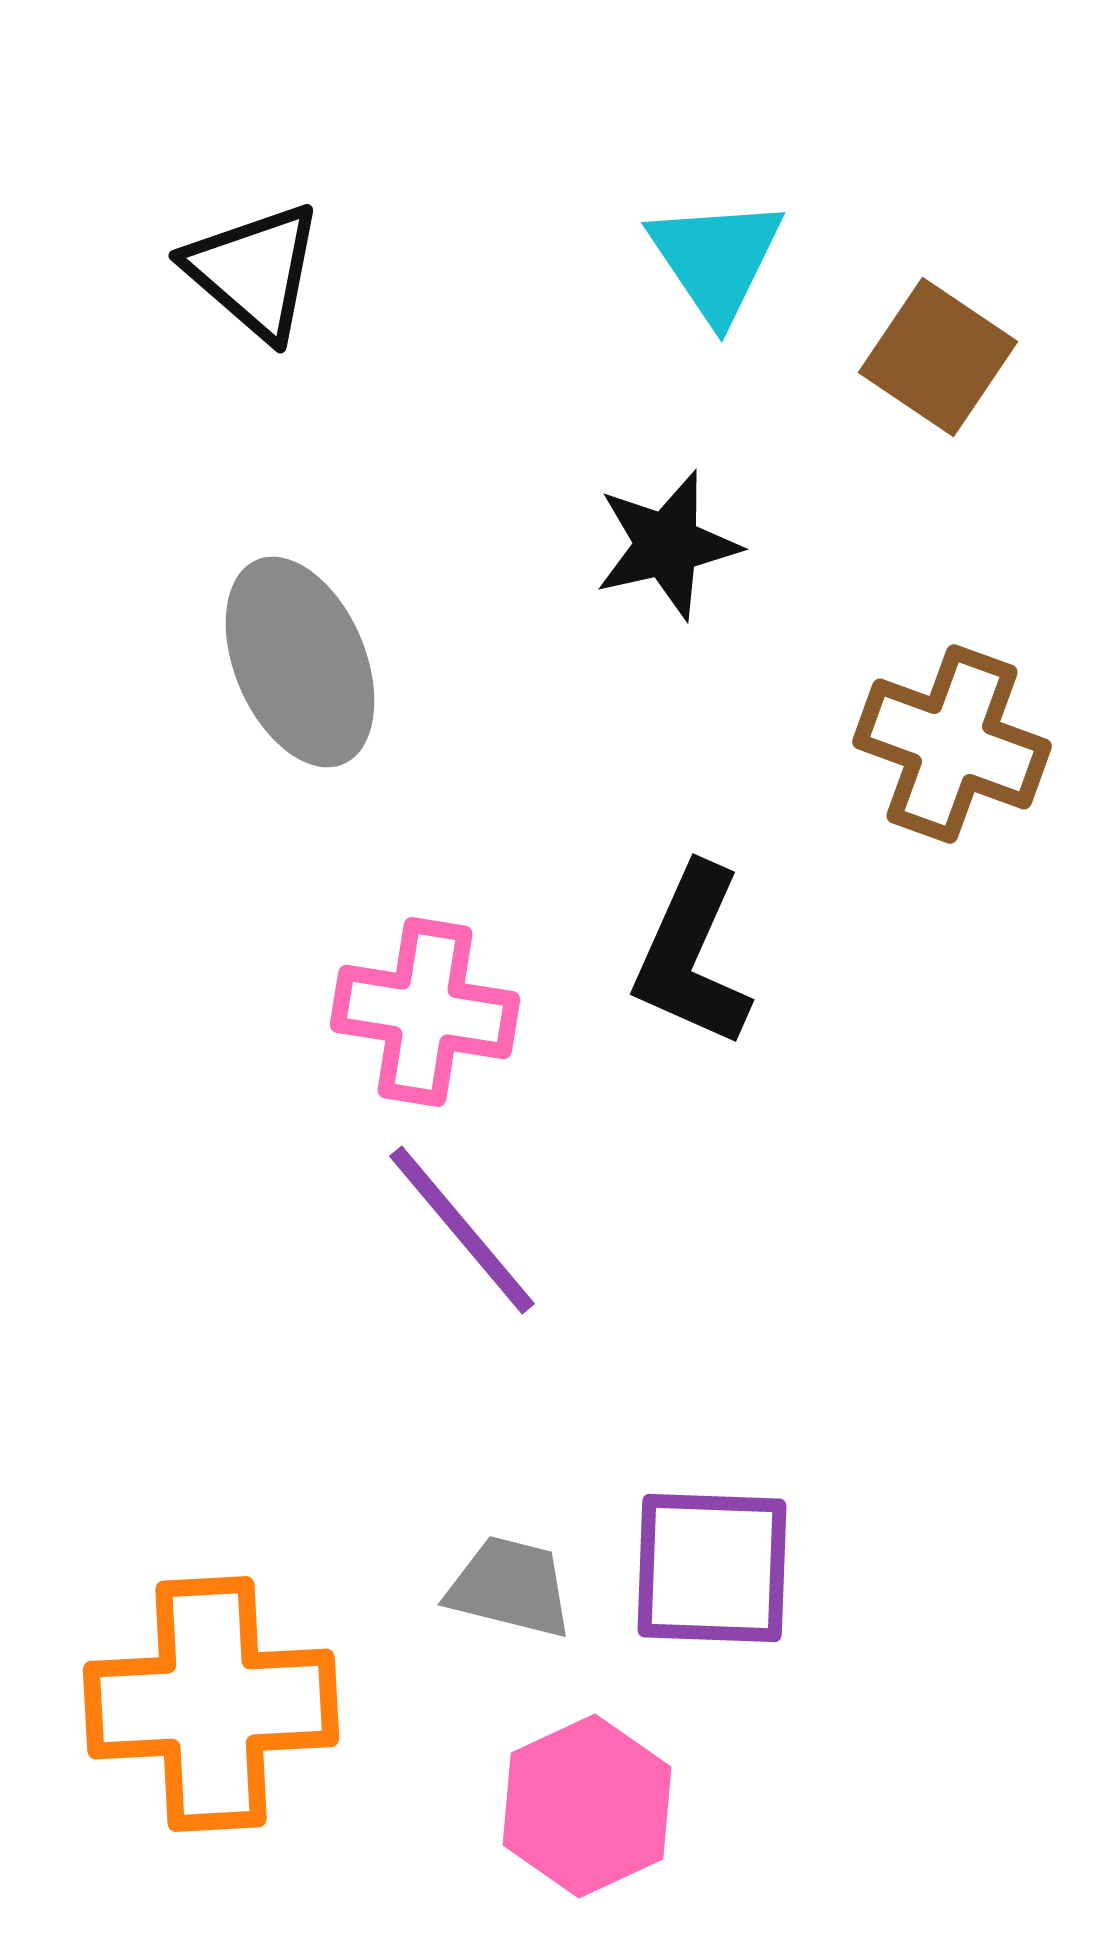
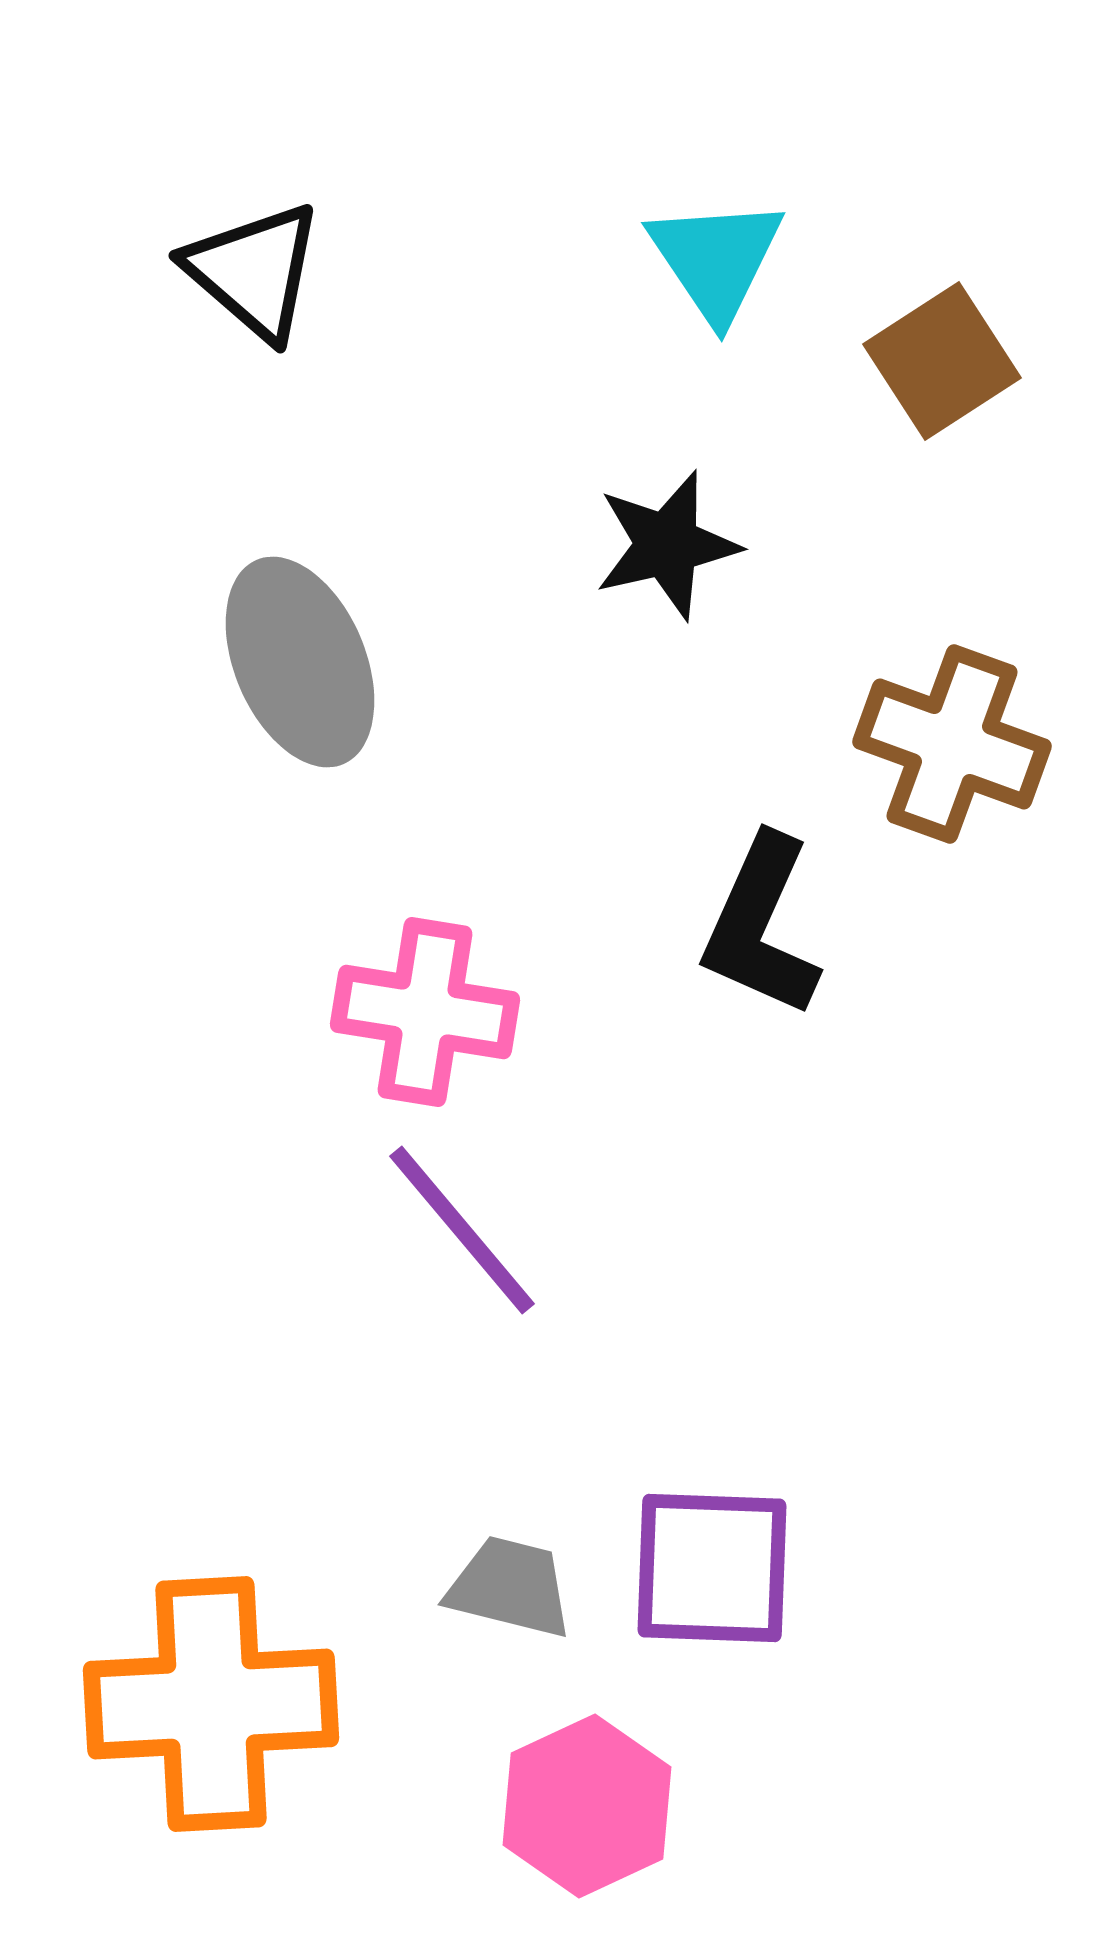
brown square: moved 4 px right, 4 px down; rotated 23 degrees clockwise
black L-shape: moved 69 px right, 30 px up
